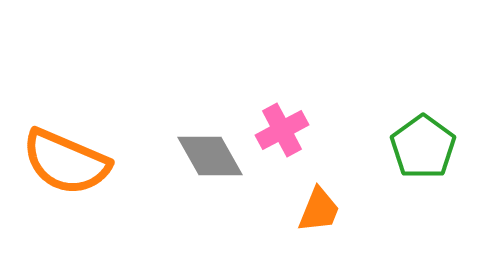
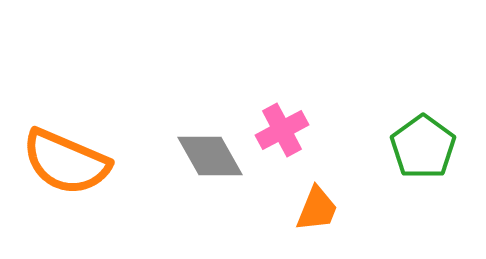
orange trapezoid: moved 2 px left, 1 px up
